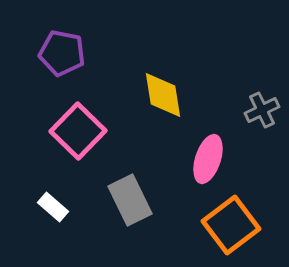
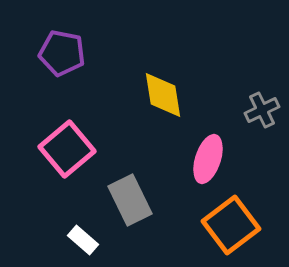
pink square: moved 11 px left, 18 px down; rotated 6 degrees clockwise
white rectangle: moved 30 px right, 33 px down
